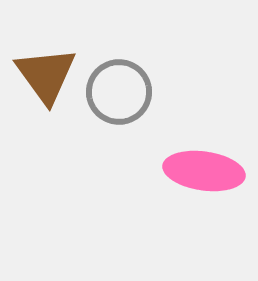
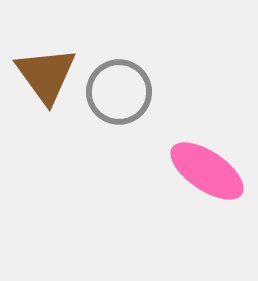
pink ellipse: moved 3 px right; rotated 26 degrees clockwise
